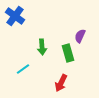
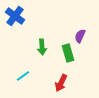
cyan line: moved 7 px down
